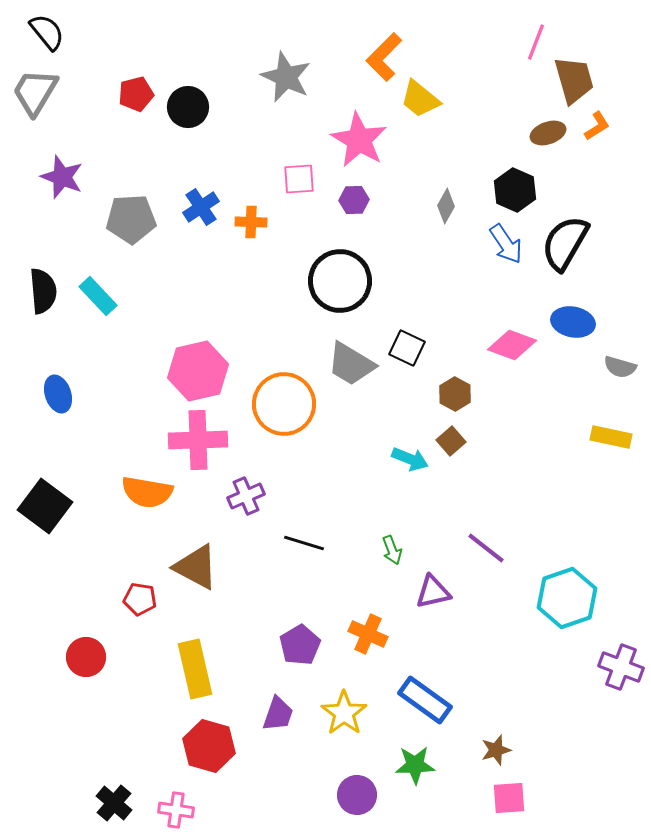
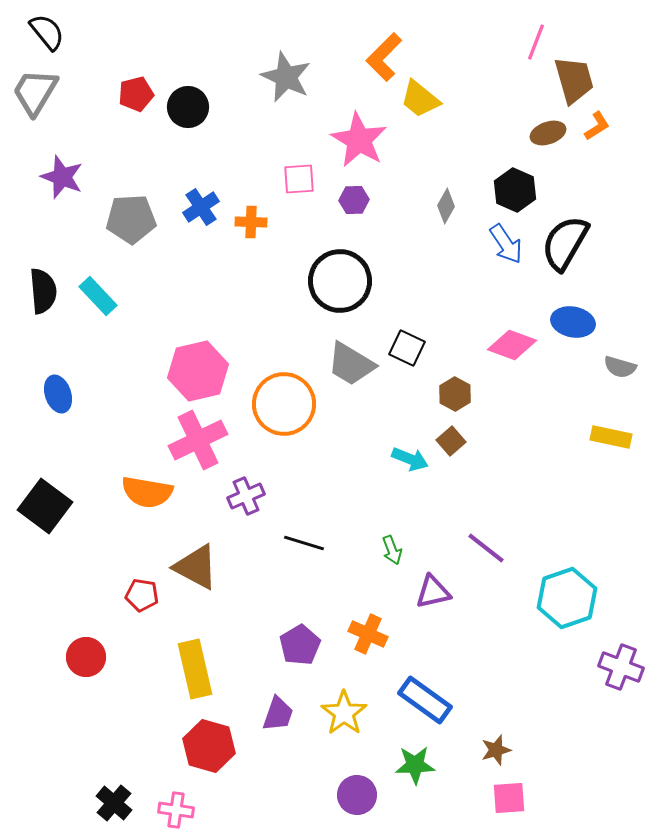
pink cross at (198, 440): rotated 24 degrees counterclockwise
red pentagon at (140, 599): moved 2 px right, 4 px up
